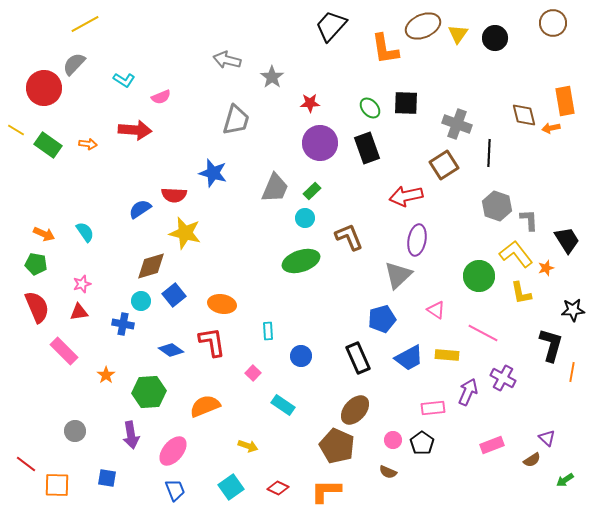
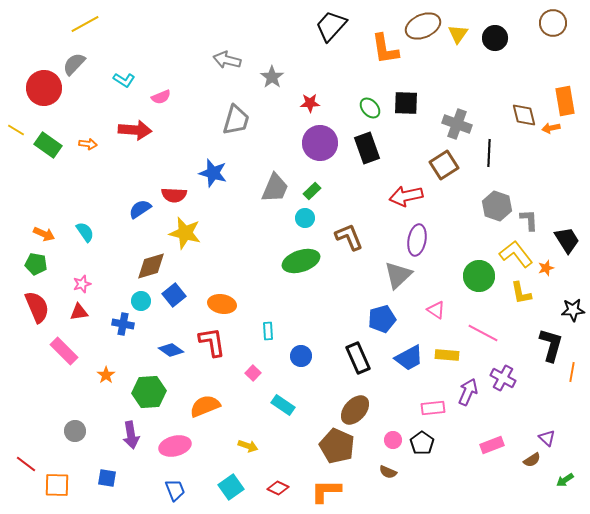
pink ellipse at (173, 451): moved 2 px right, 5 px up; rotated 36 degrees clockwise
